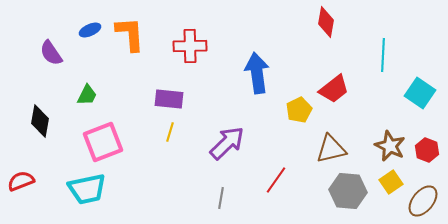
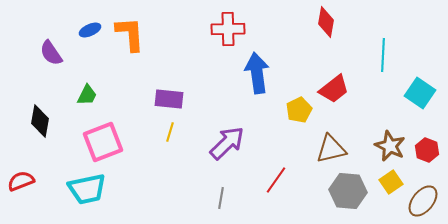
red cross: moved 38 px right, 17 px up
